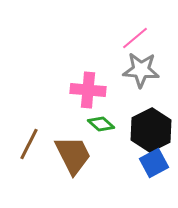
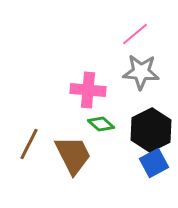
pink line: moved 4 px up
gray star: moved 2 px down
